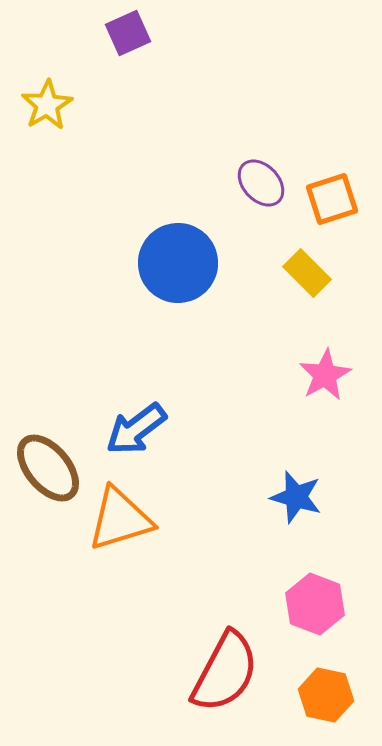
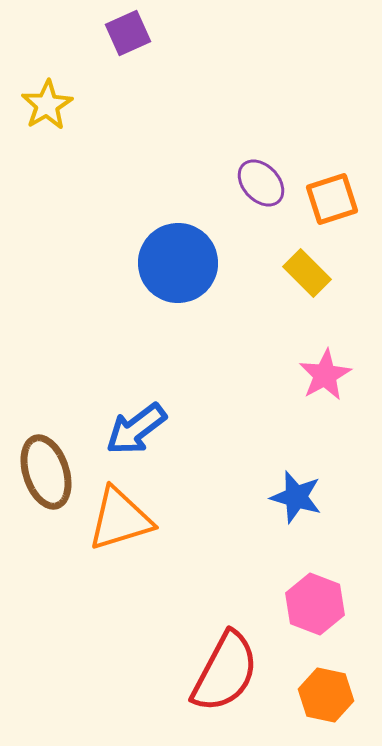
brown ellipse: moved 2 px left, 4 px down; rotated 22 degrees clockwise
